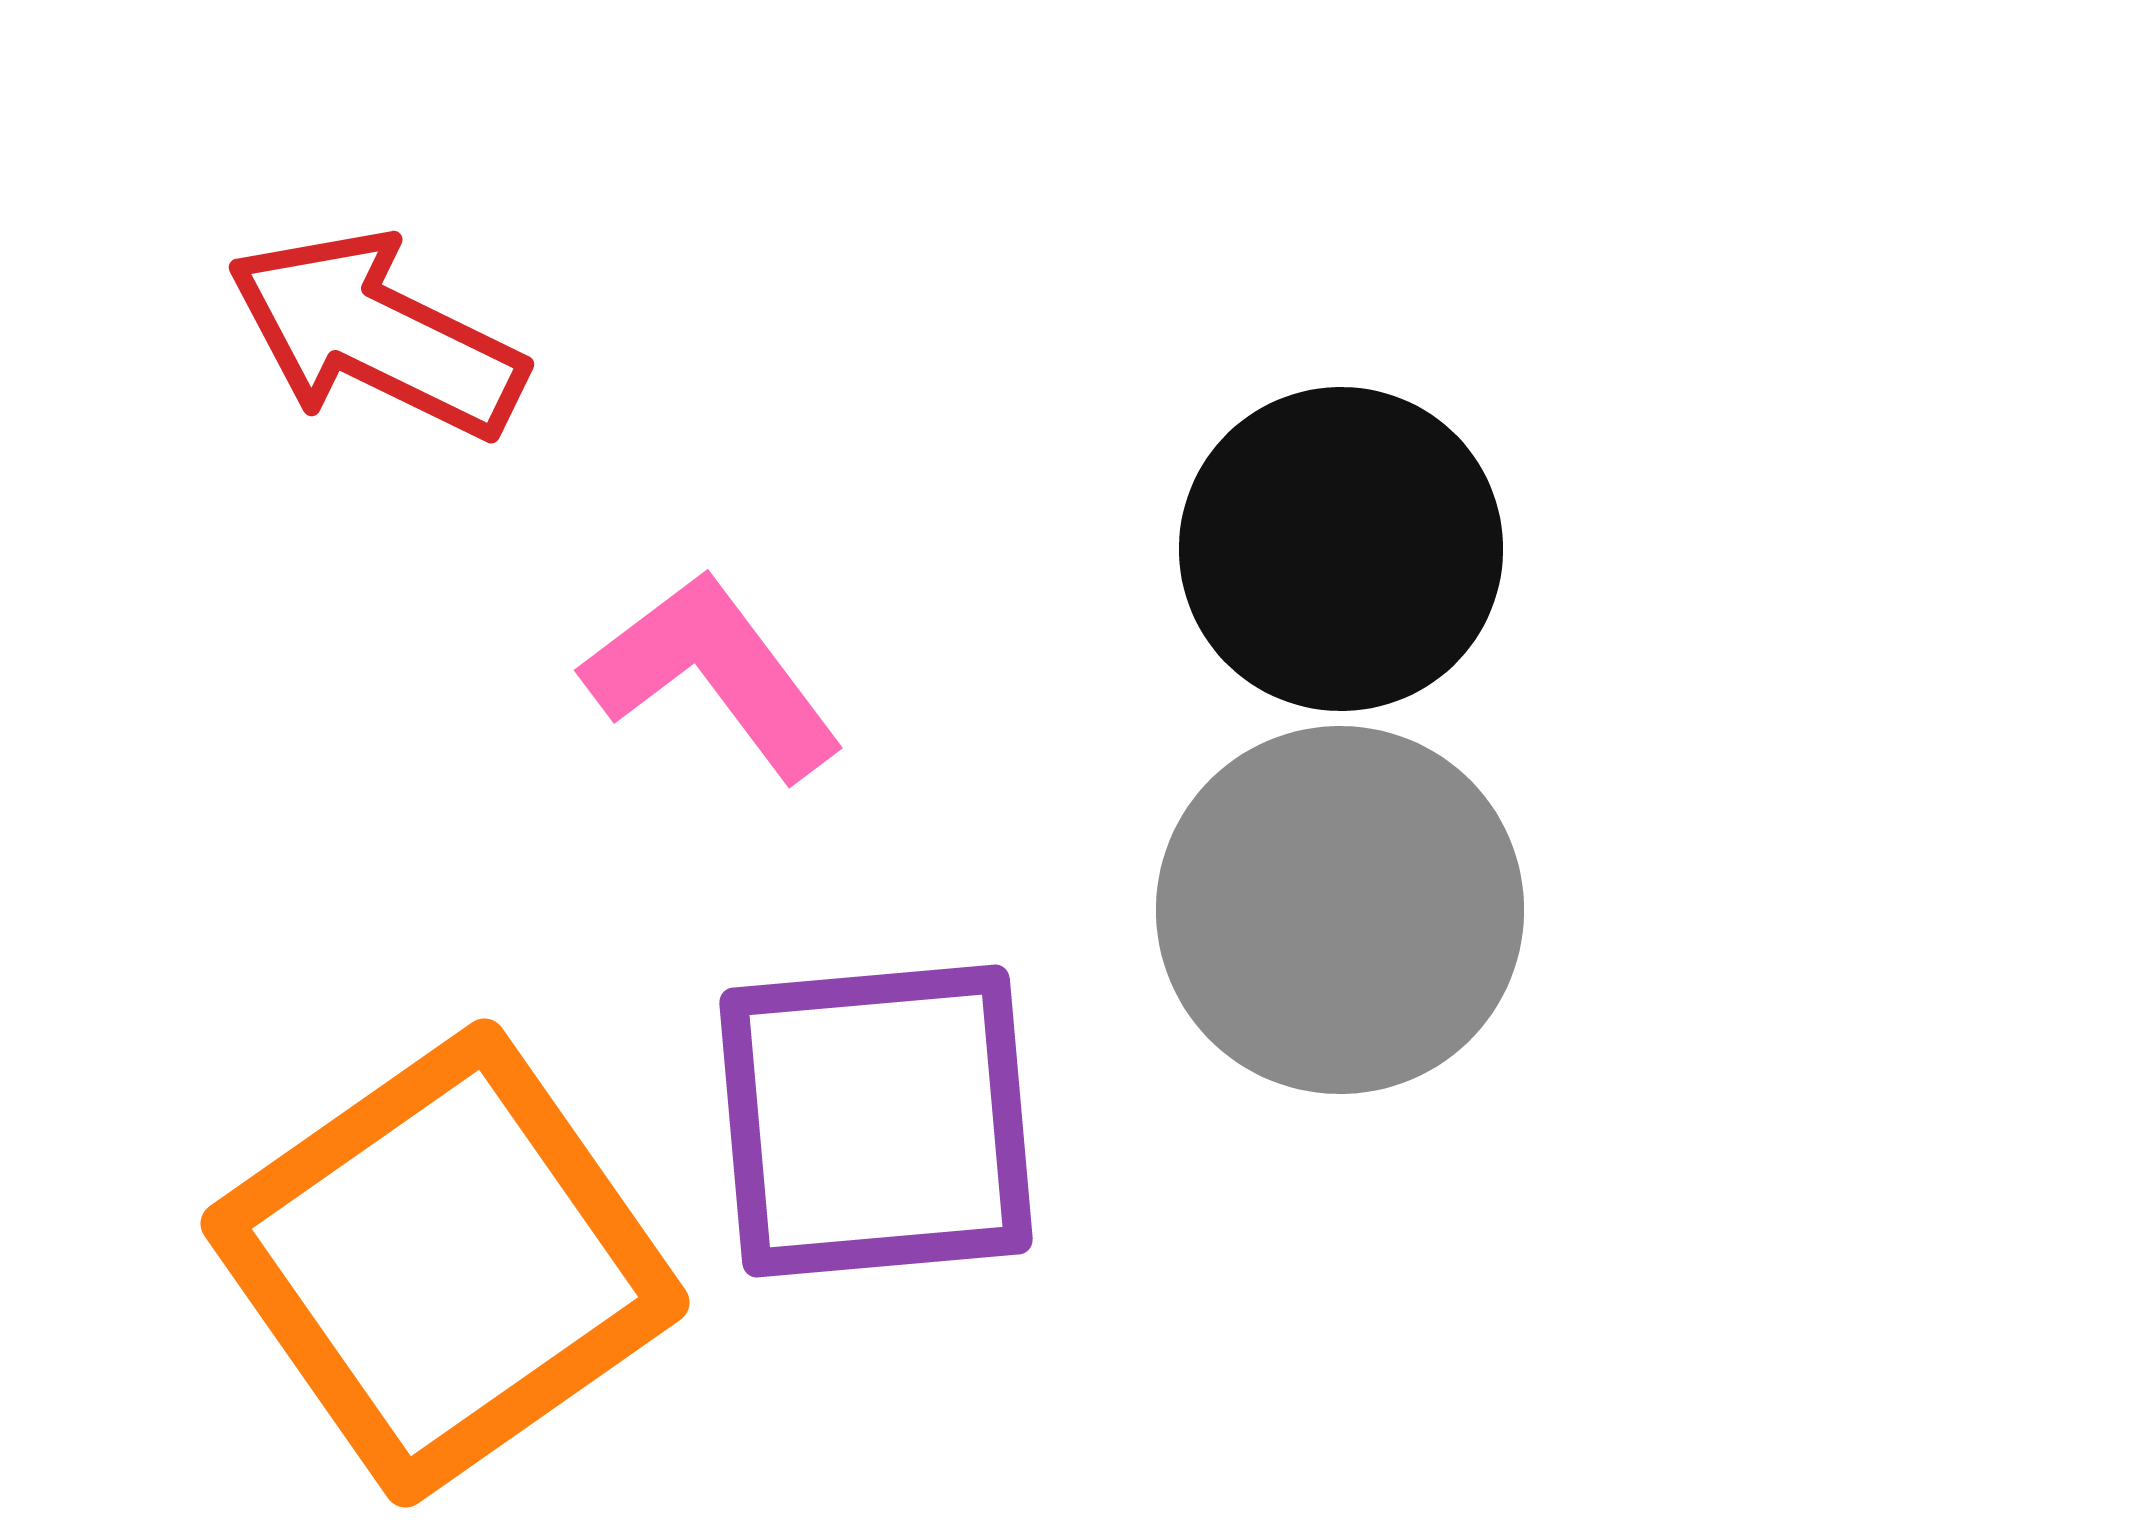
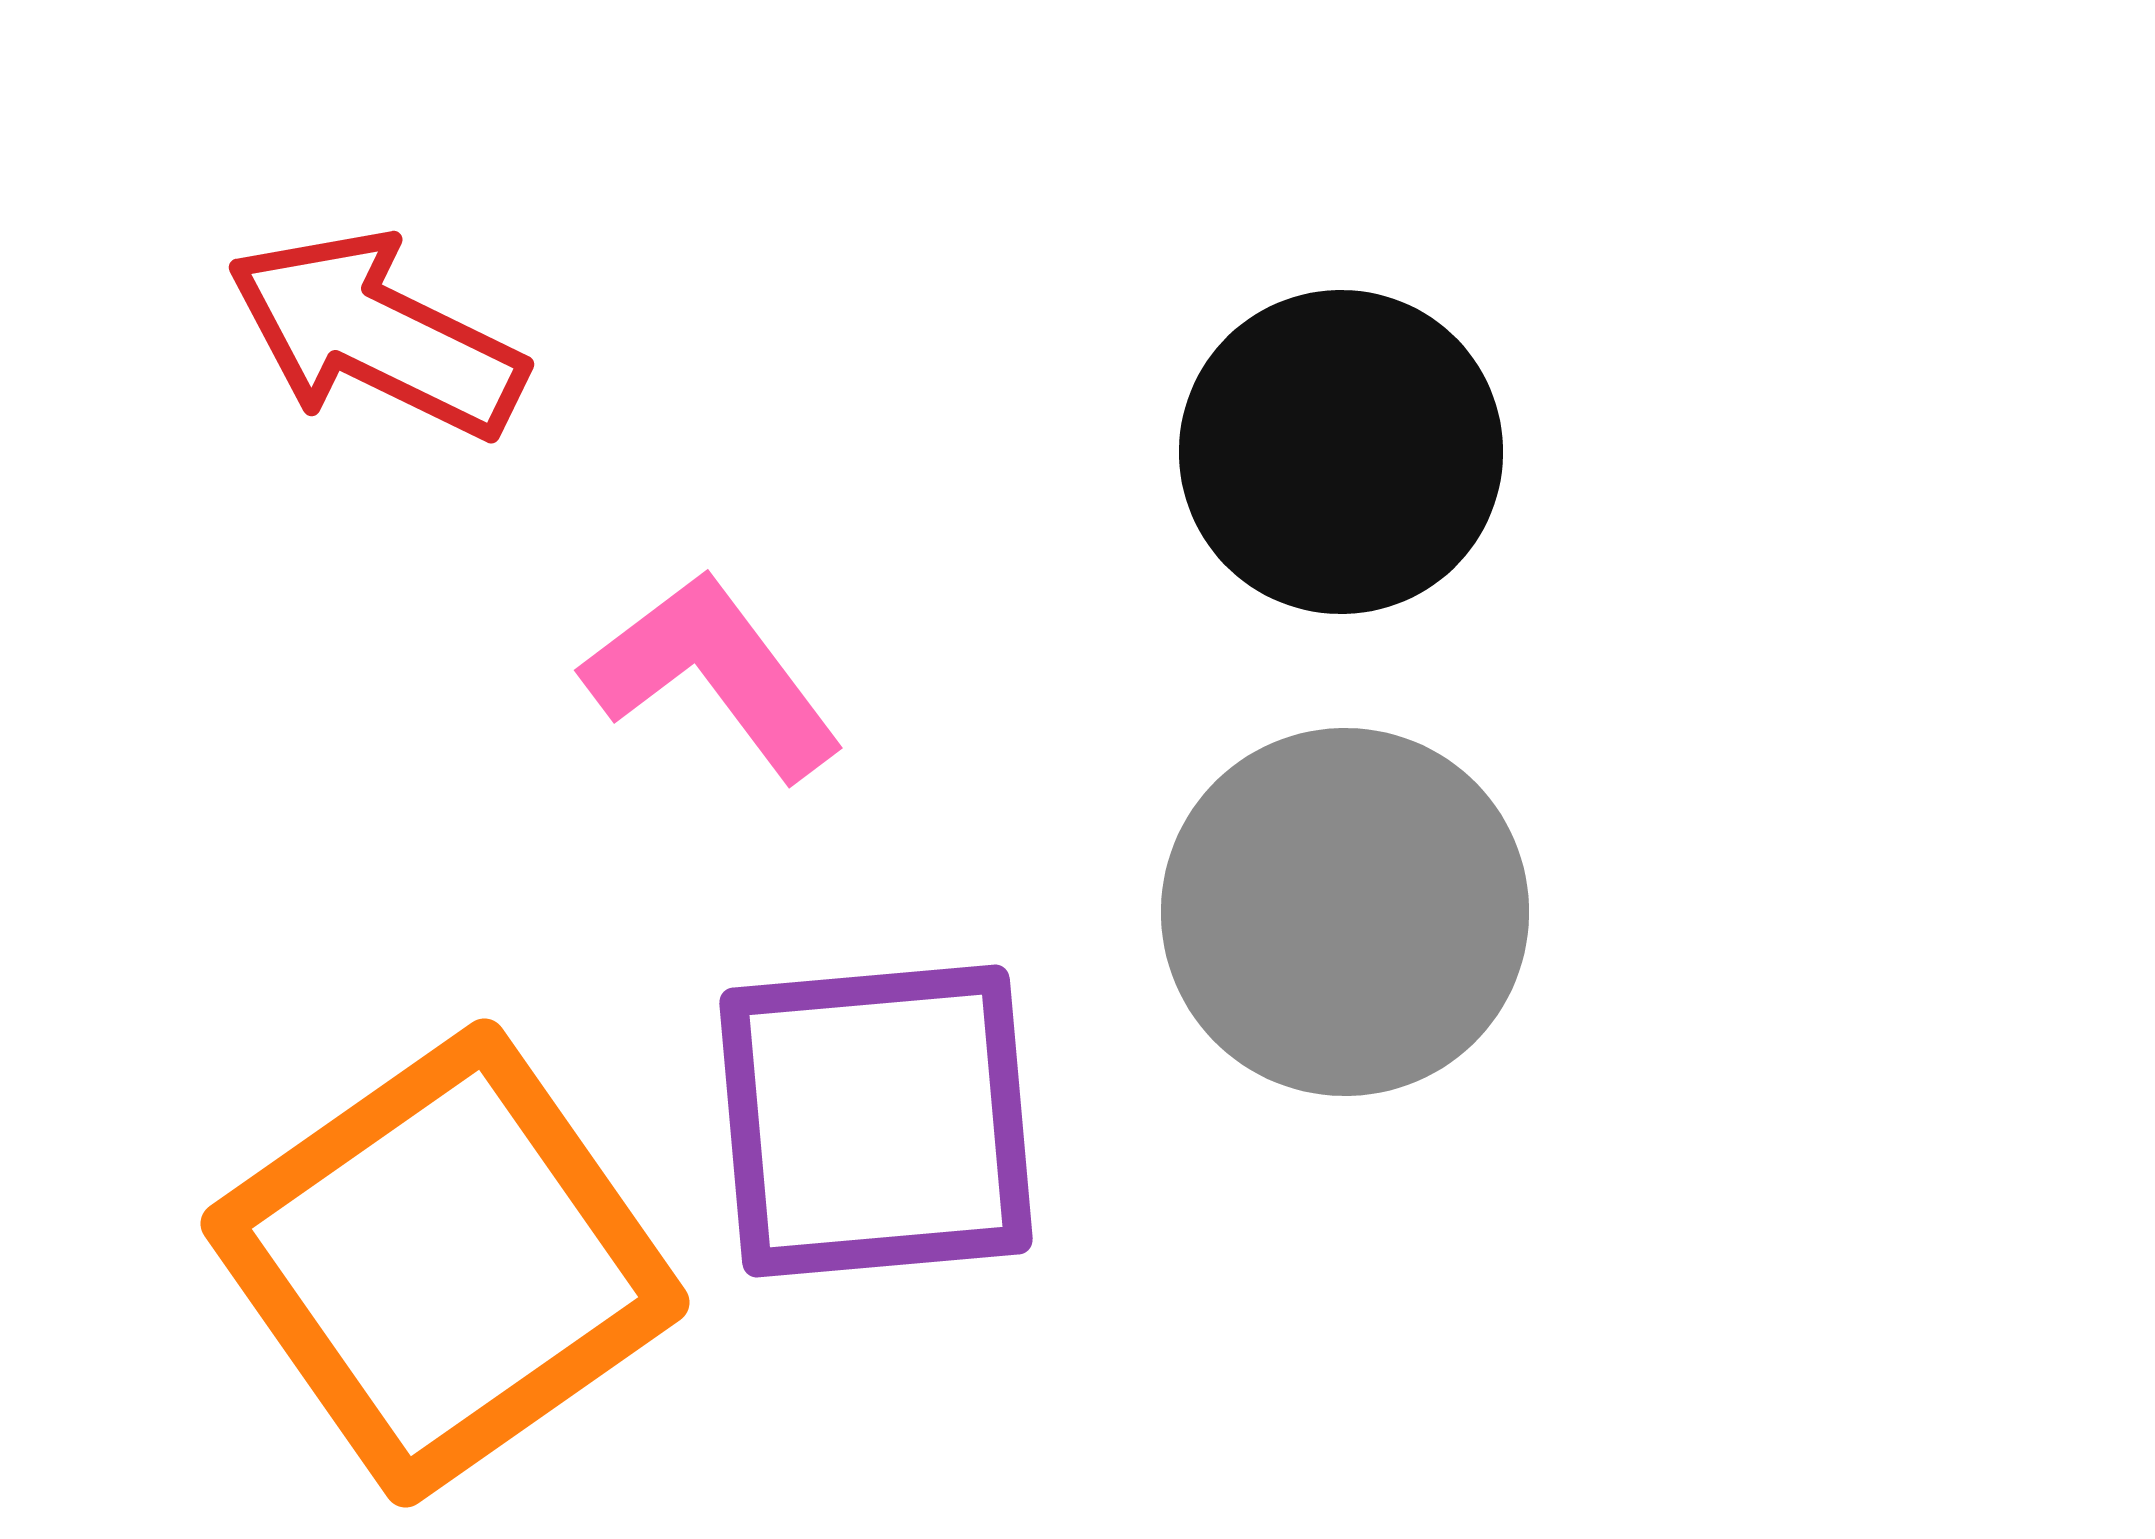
black circle: moved 97 px up
gray circle: moved 5 px right, 2 px down
